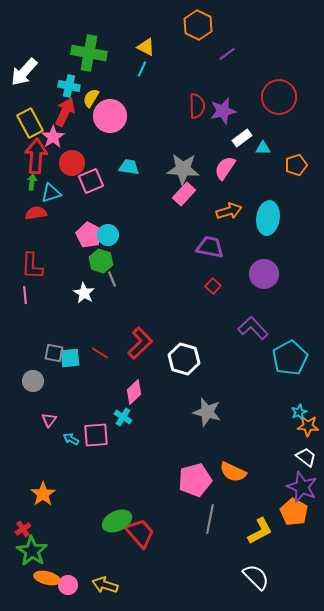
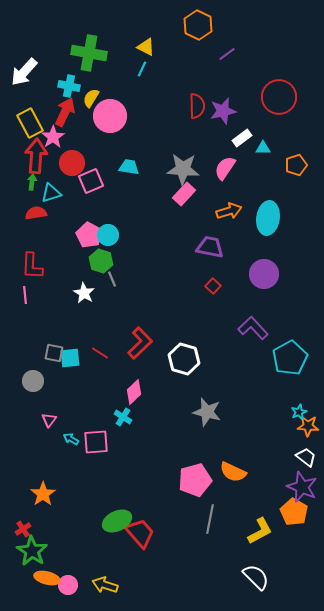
pink square at (96, 435): moved 7 px down
